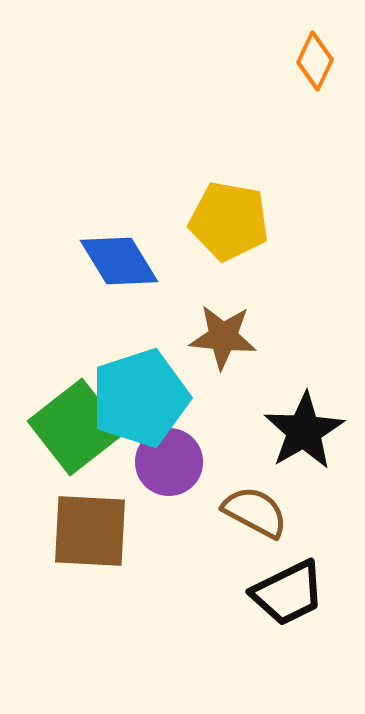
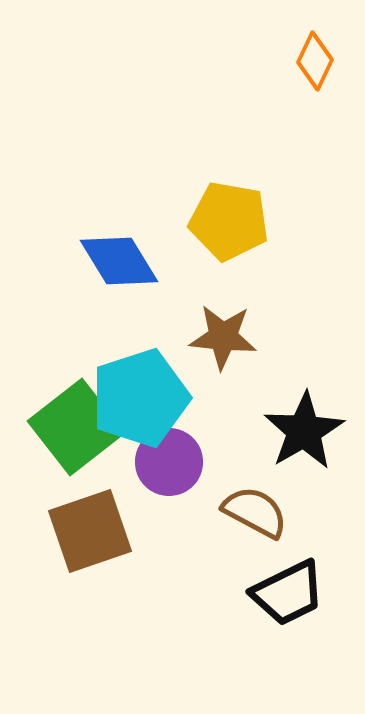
brown square: rotated 22 degrees counterclockwise
